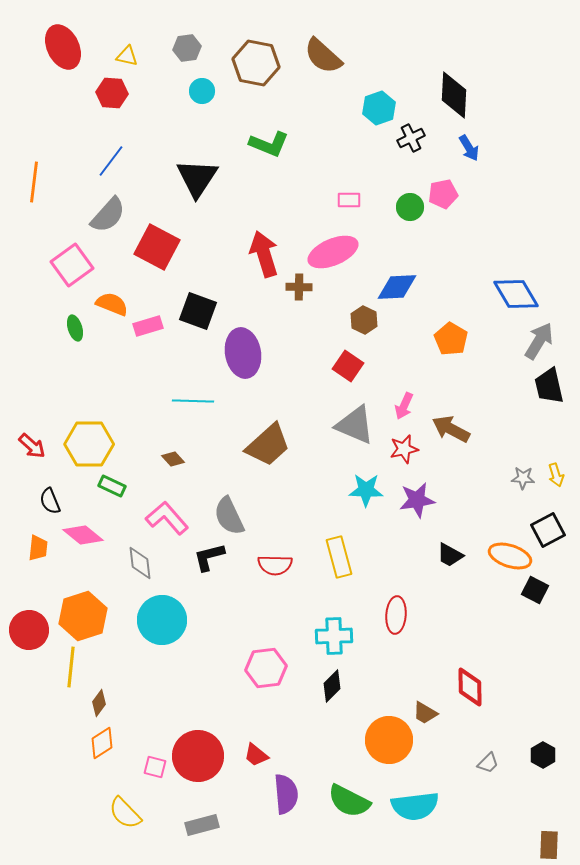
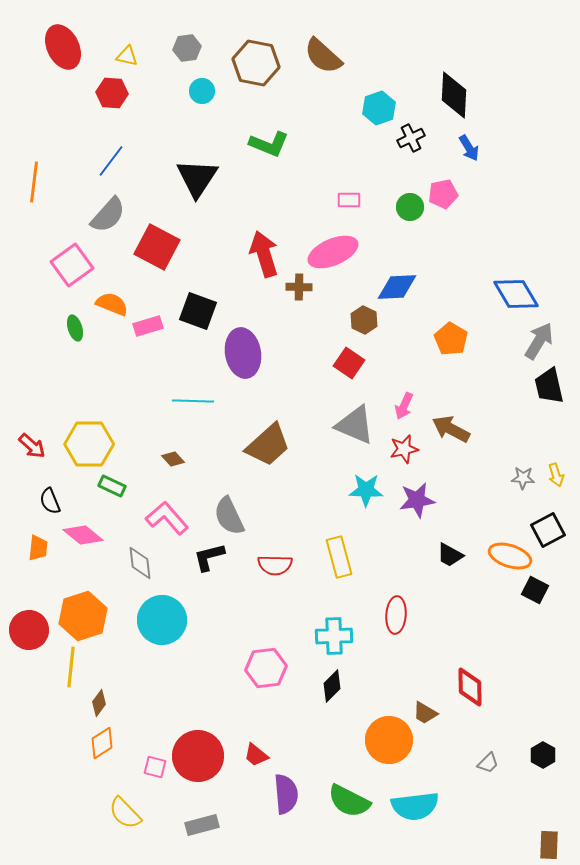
red square at (348, 366): moved 1 px right, 3 px up
